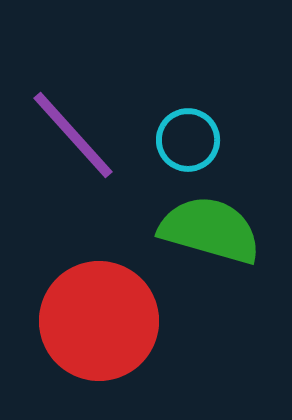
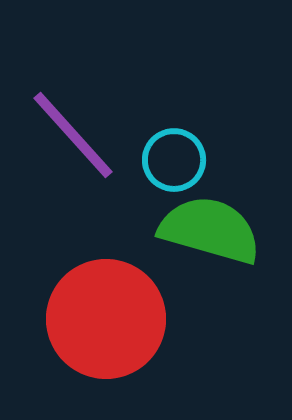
cyan circle: moved 14 px left, 20 px down
red circle: moved 7 px right, 2 px up
